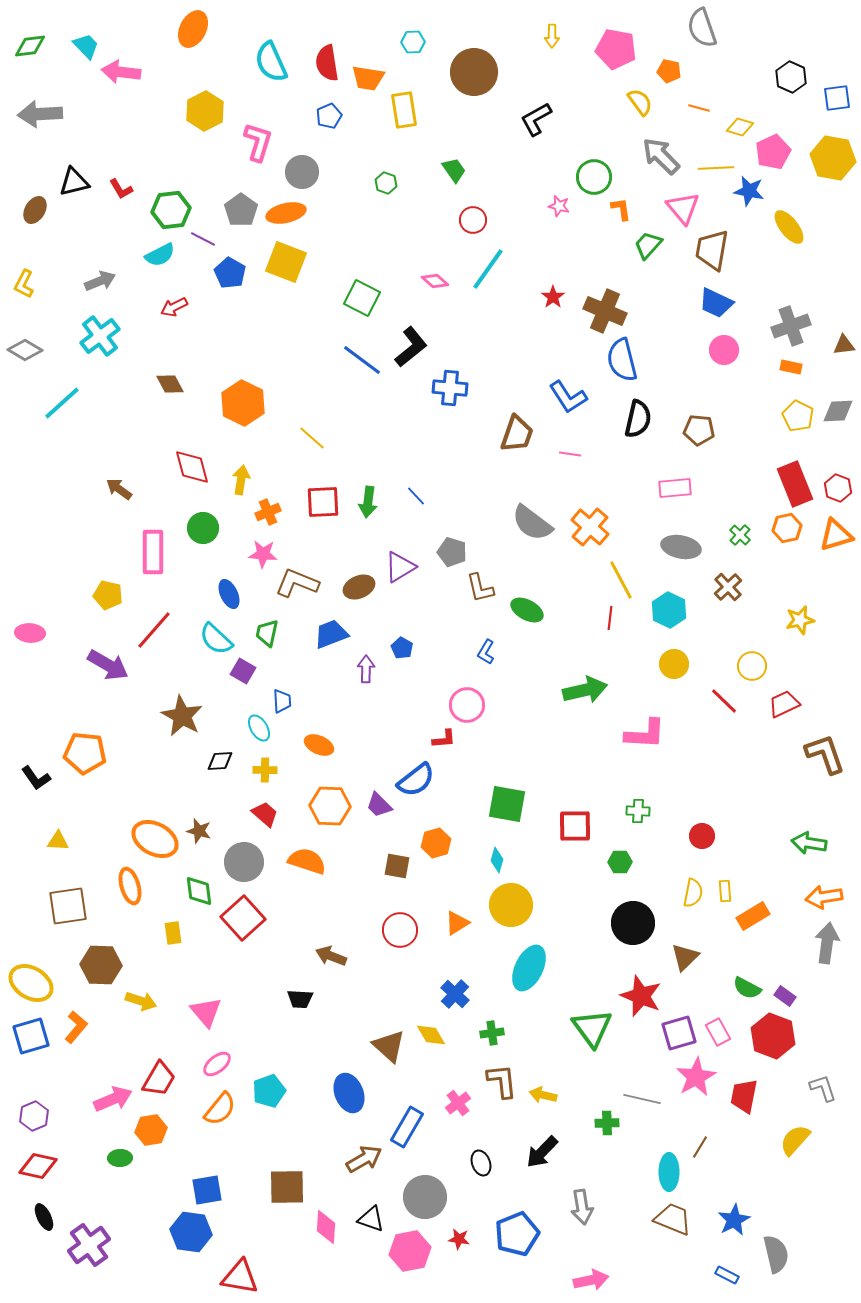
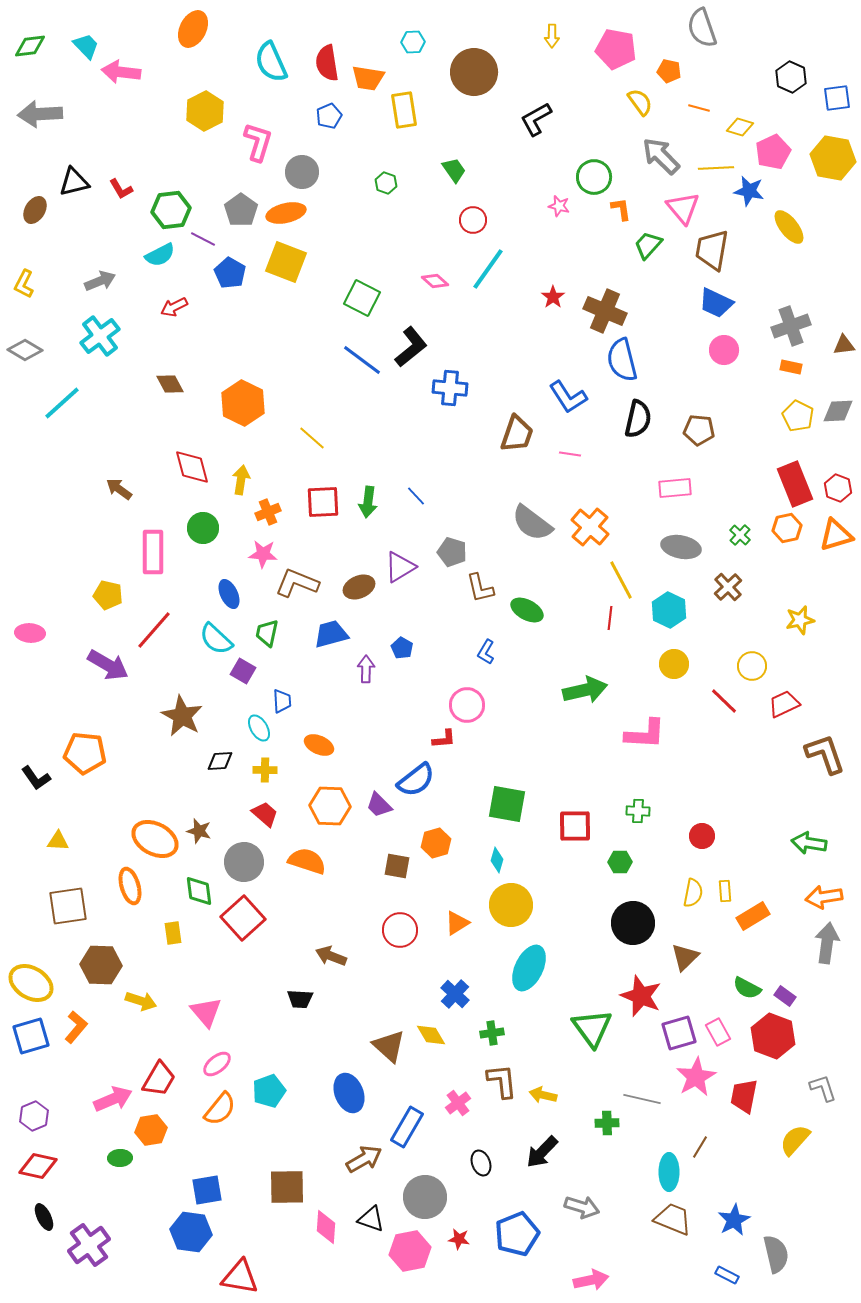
blue trapezoid at (331, 634): rotated 6 degrees clockwise
gray arrow at (582, 1207): rotated 64 degrees counterclockwise
